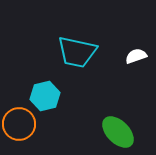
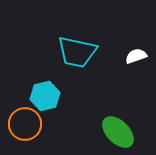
orange circle: moved 6 px right
